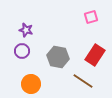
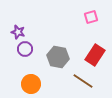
purple star: moved 8 px left, 2 px down
purple circle: moved 3 px right, 2 px up
